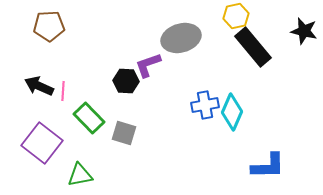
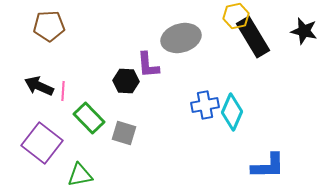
black rectangle: moved 10 px up; rotated 9 degrees clockwise
purple L-shape: rotated 76 degrees counterclockwise
